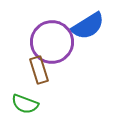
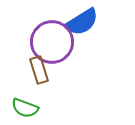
blue semicircle: moved 6 px left, 4 px up
green semicircle: moved 4 px down
